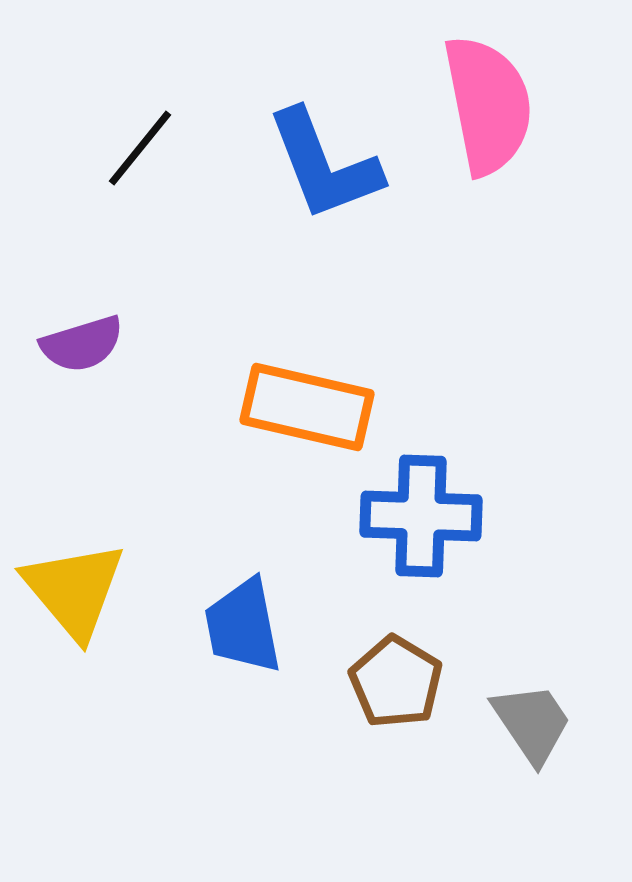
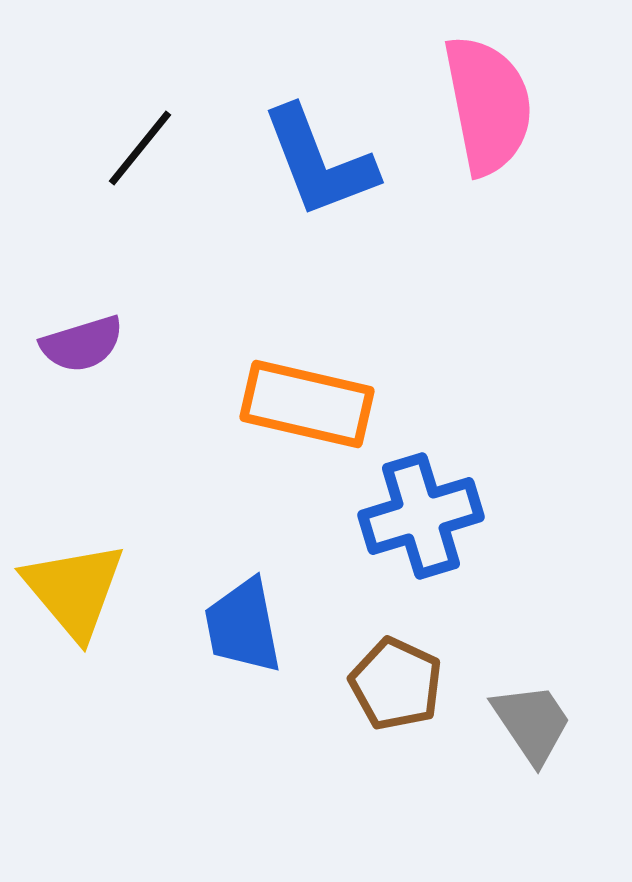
blue L-shape: moved 5 px left, 3 px up
orange rectangle: moved 3 px up
blue cross: rotated 19 degrees counterclockwise
brown pentagon: moved 2 px down; rotated 6 degrees counterclockwise
